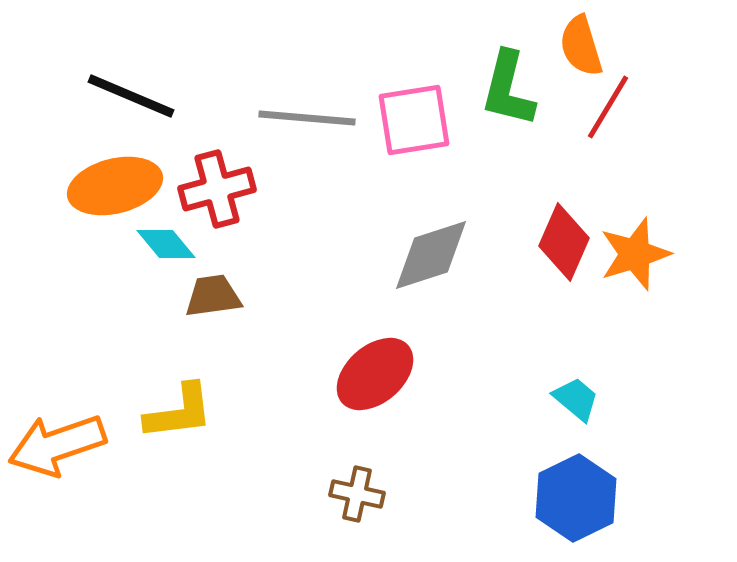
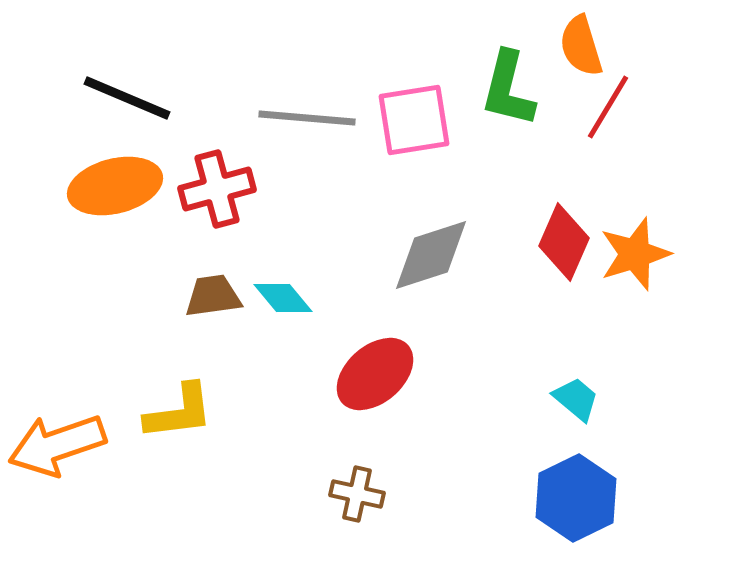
black line: moved 4 px left, 2 px down
cyan diamond: moved 117 px right, 54 px down
